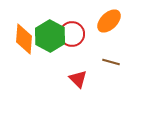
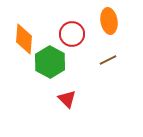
orange ellipse: rotated 55 degrees counterclockwise
green hexagon: moved 26 px down
brown line: moved 3 px left, 2 px up; rotated 42 degrees counterclockwise
red triangle: moved 11 px left, 20 px down
